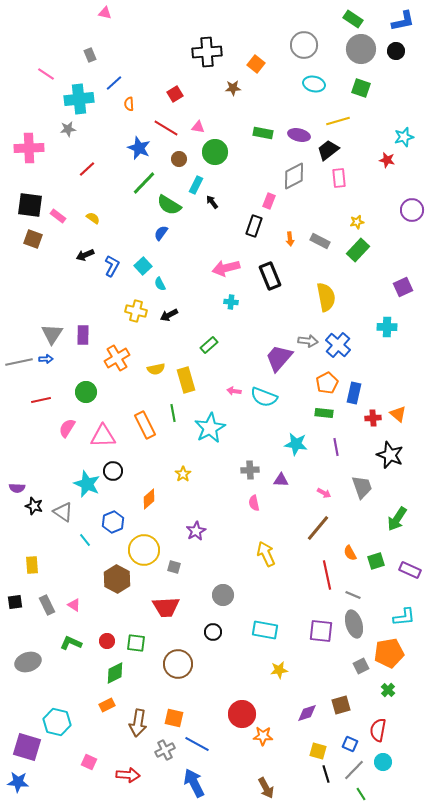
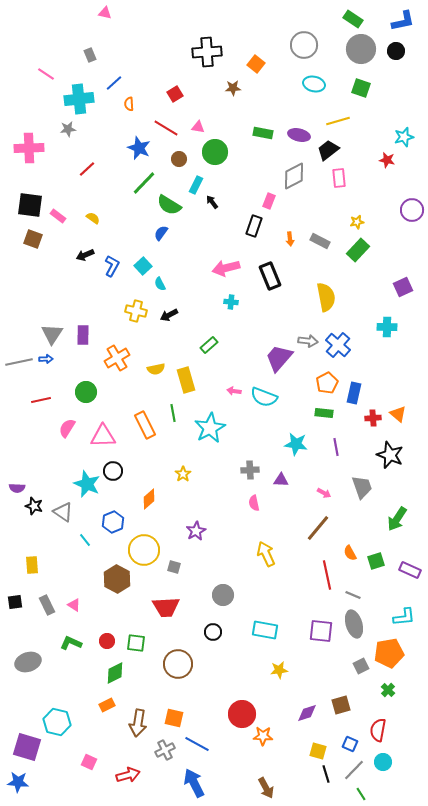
red arrow at (128, 775): rotated 20 degrees counterclockwise
